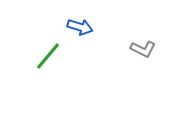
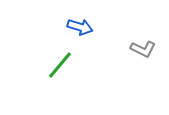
green line: moved 12 px right, 9 px down
